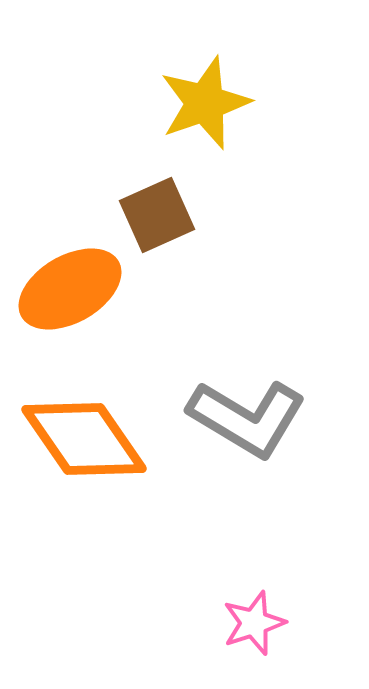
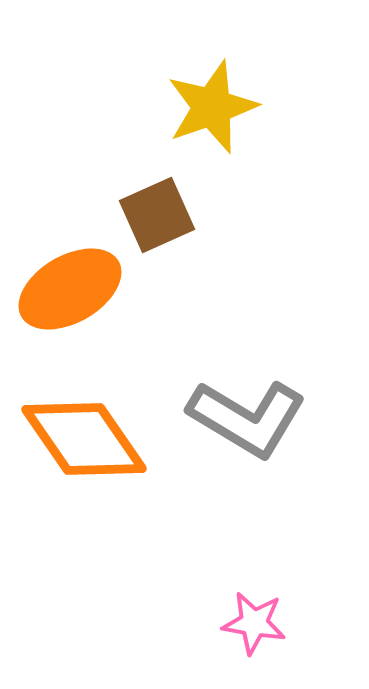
yellow star: moved 7 px right, 4 px down
pink star: rotated 28 degrees clockwise
